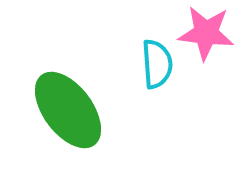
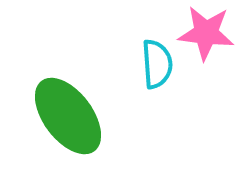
green ellipse: moved 6 px down
